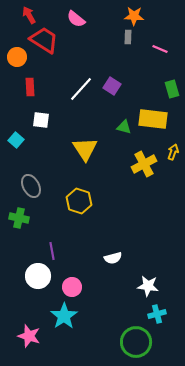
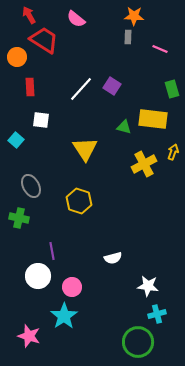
green circle: moved 2 px right
